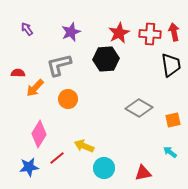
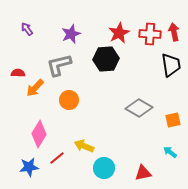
purple star: moved 2 px down
orange circle: moved 1 px right, 1 px down
